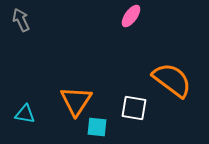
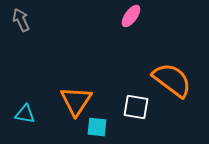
white square: moved 2 px right, 1 px up
